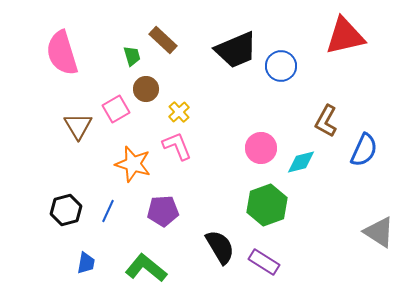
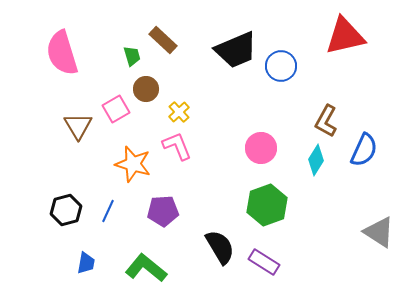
cyan diamond: moved 15 px right, 2 px up; rotated 44 degrees counterclockwise
